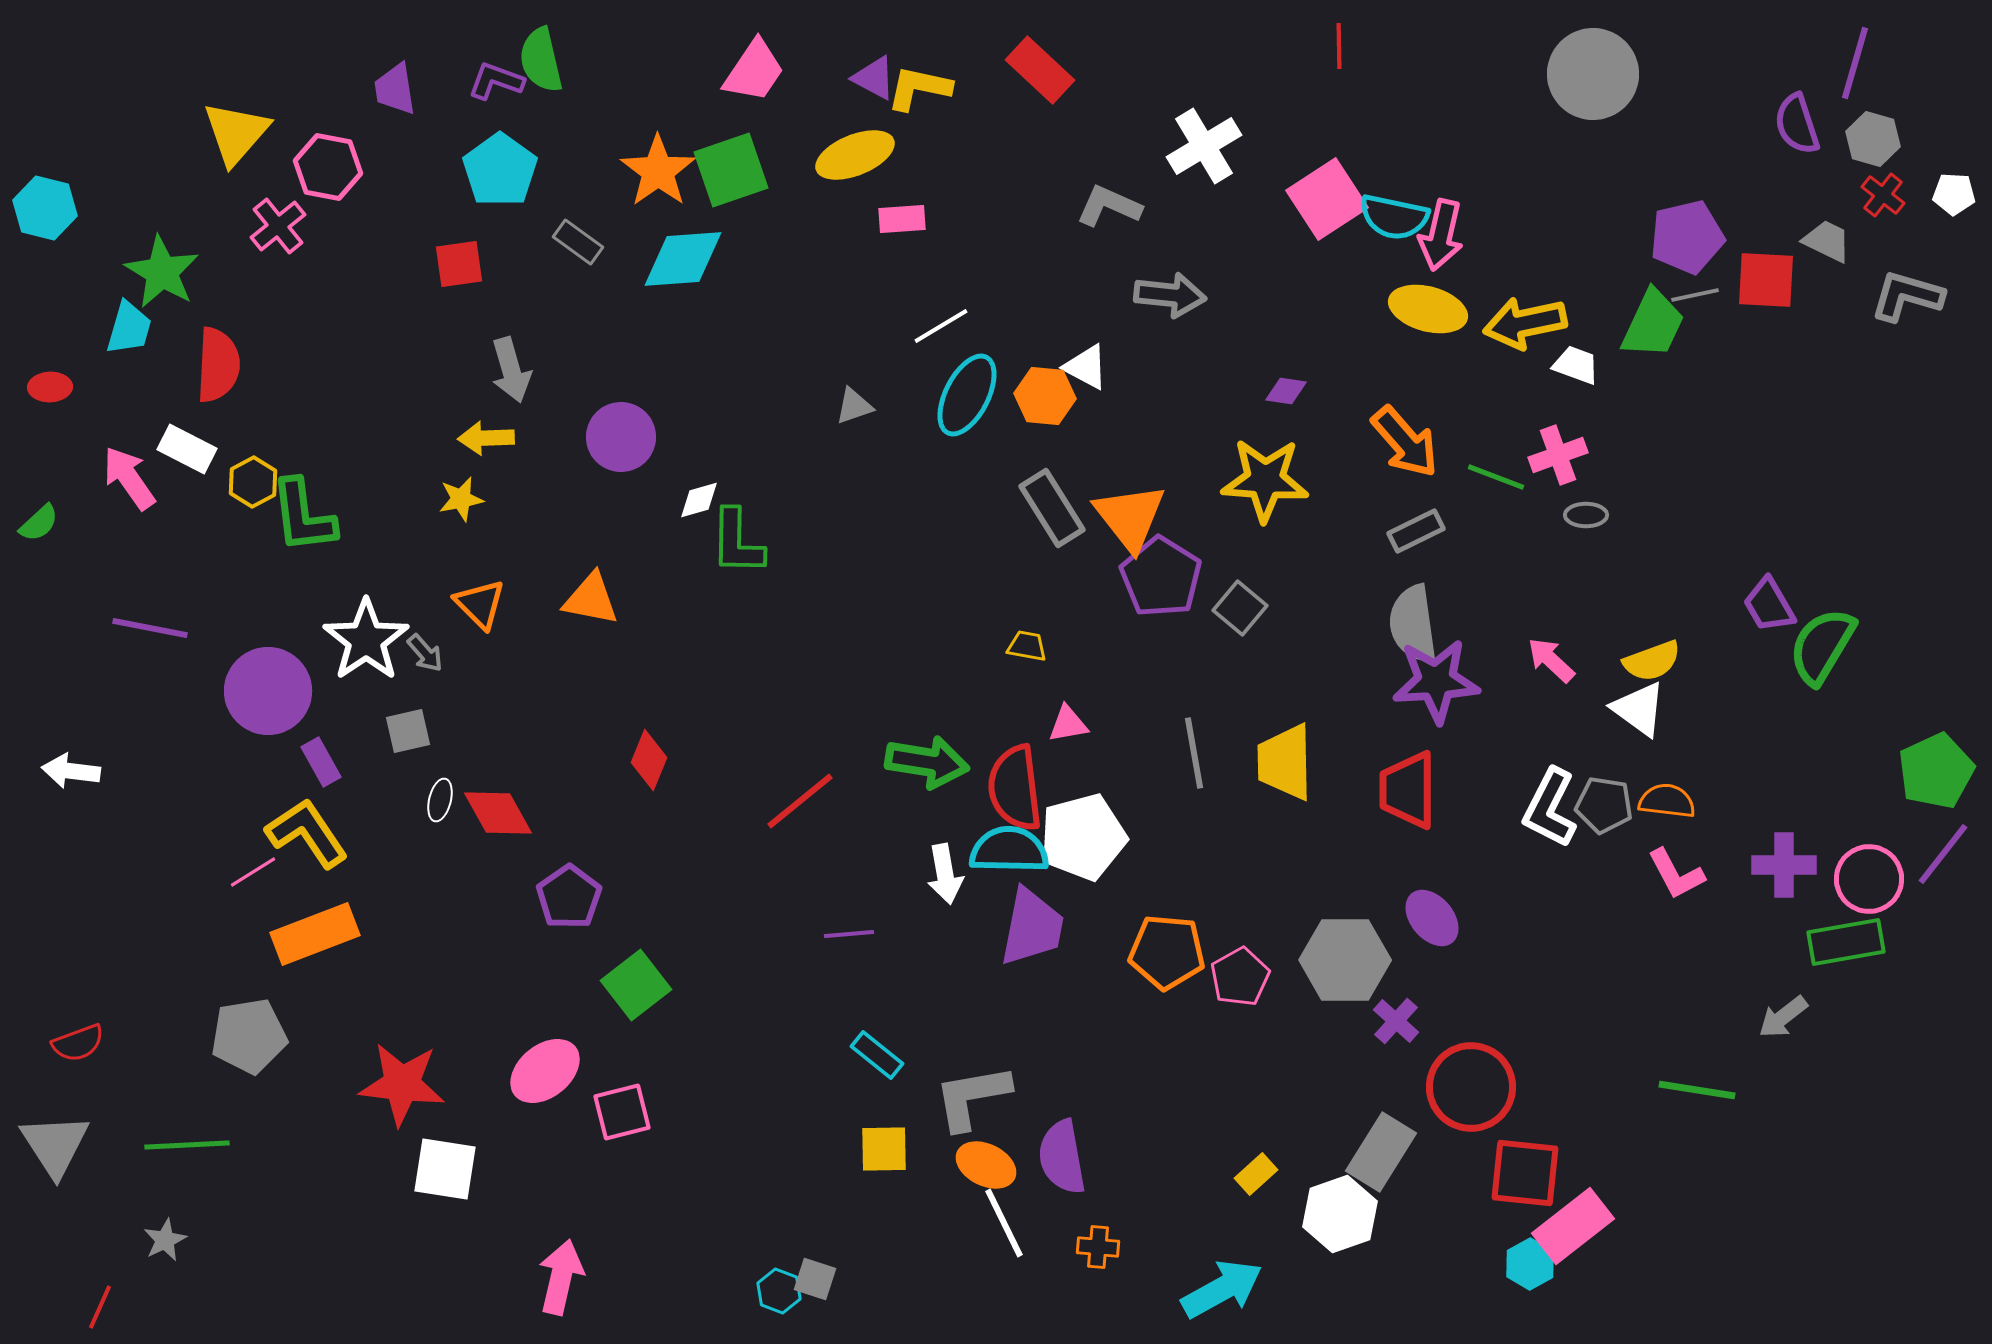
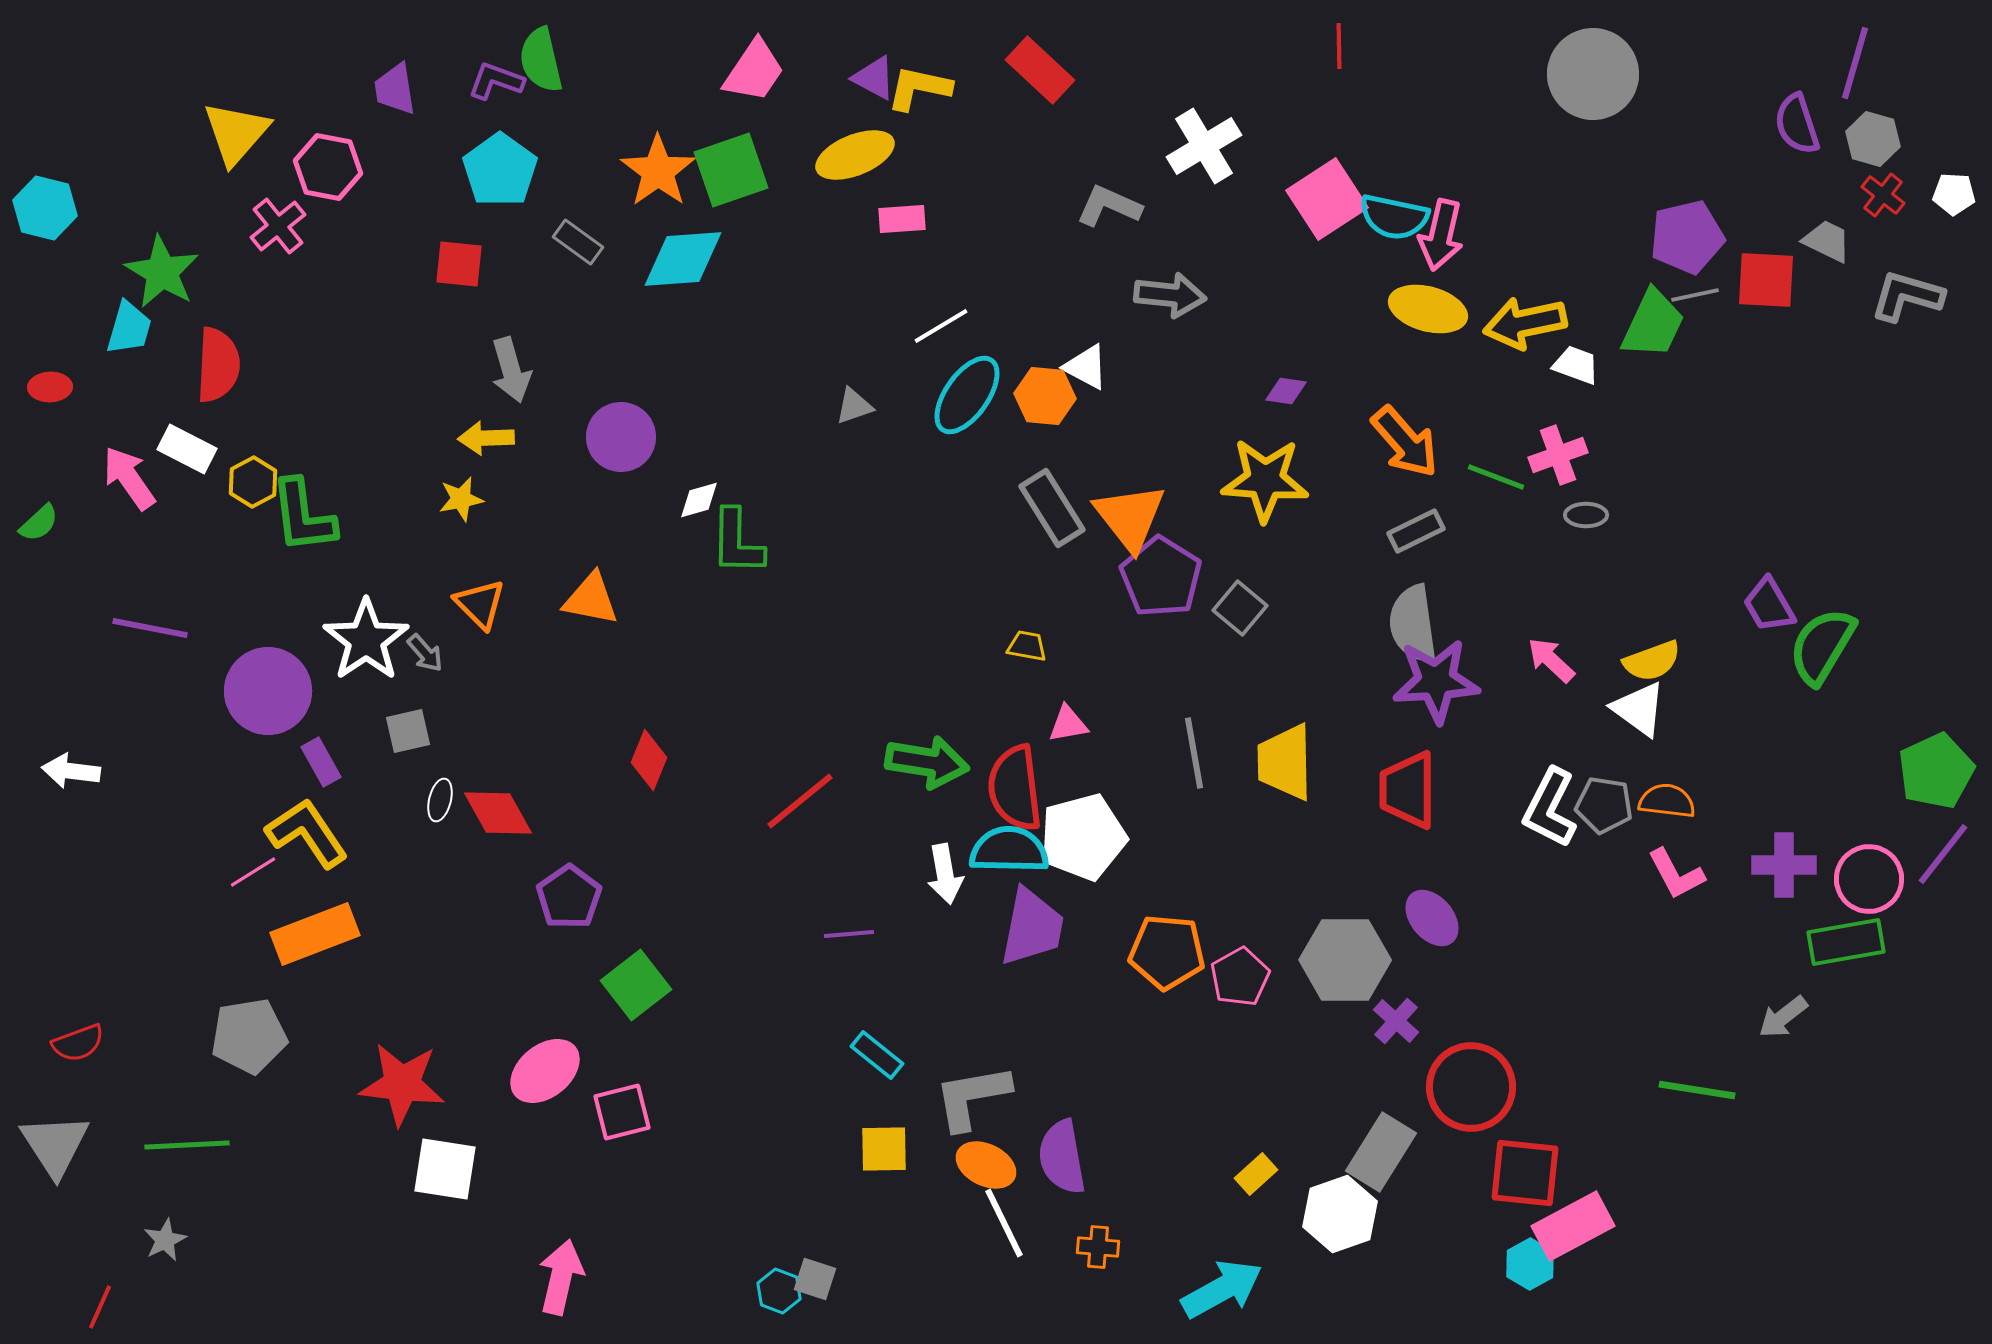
red square at (459, 264): rotated 14 degrees clockwise
cyan ellipse at (967, 395): rotated 8 degrees clockwise
pink rectangle at (1573, 1226): rotated 10 degrees clockwise
